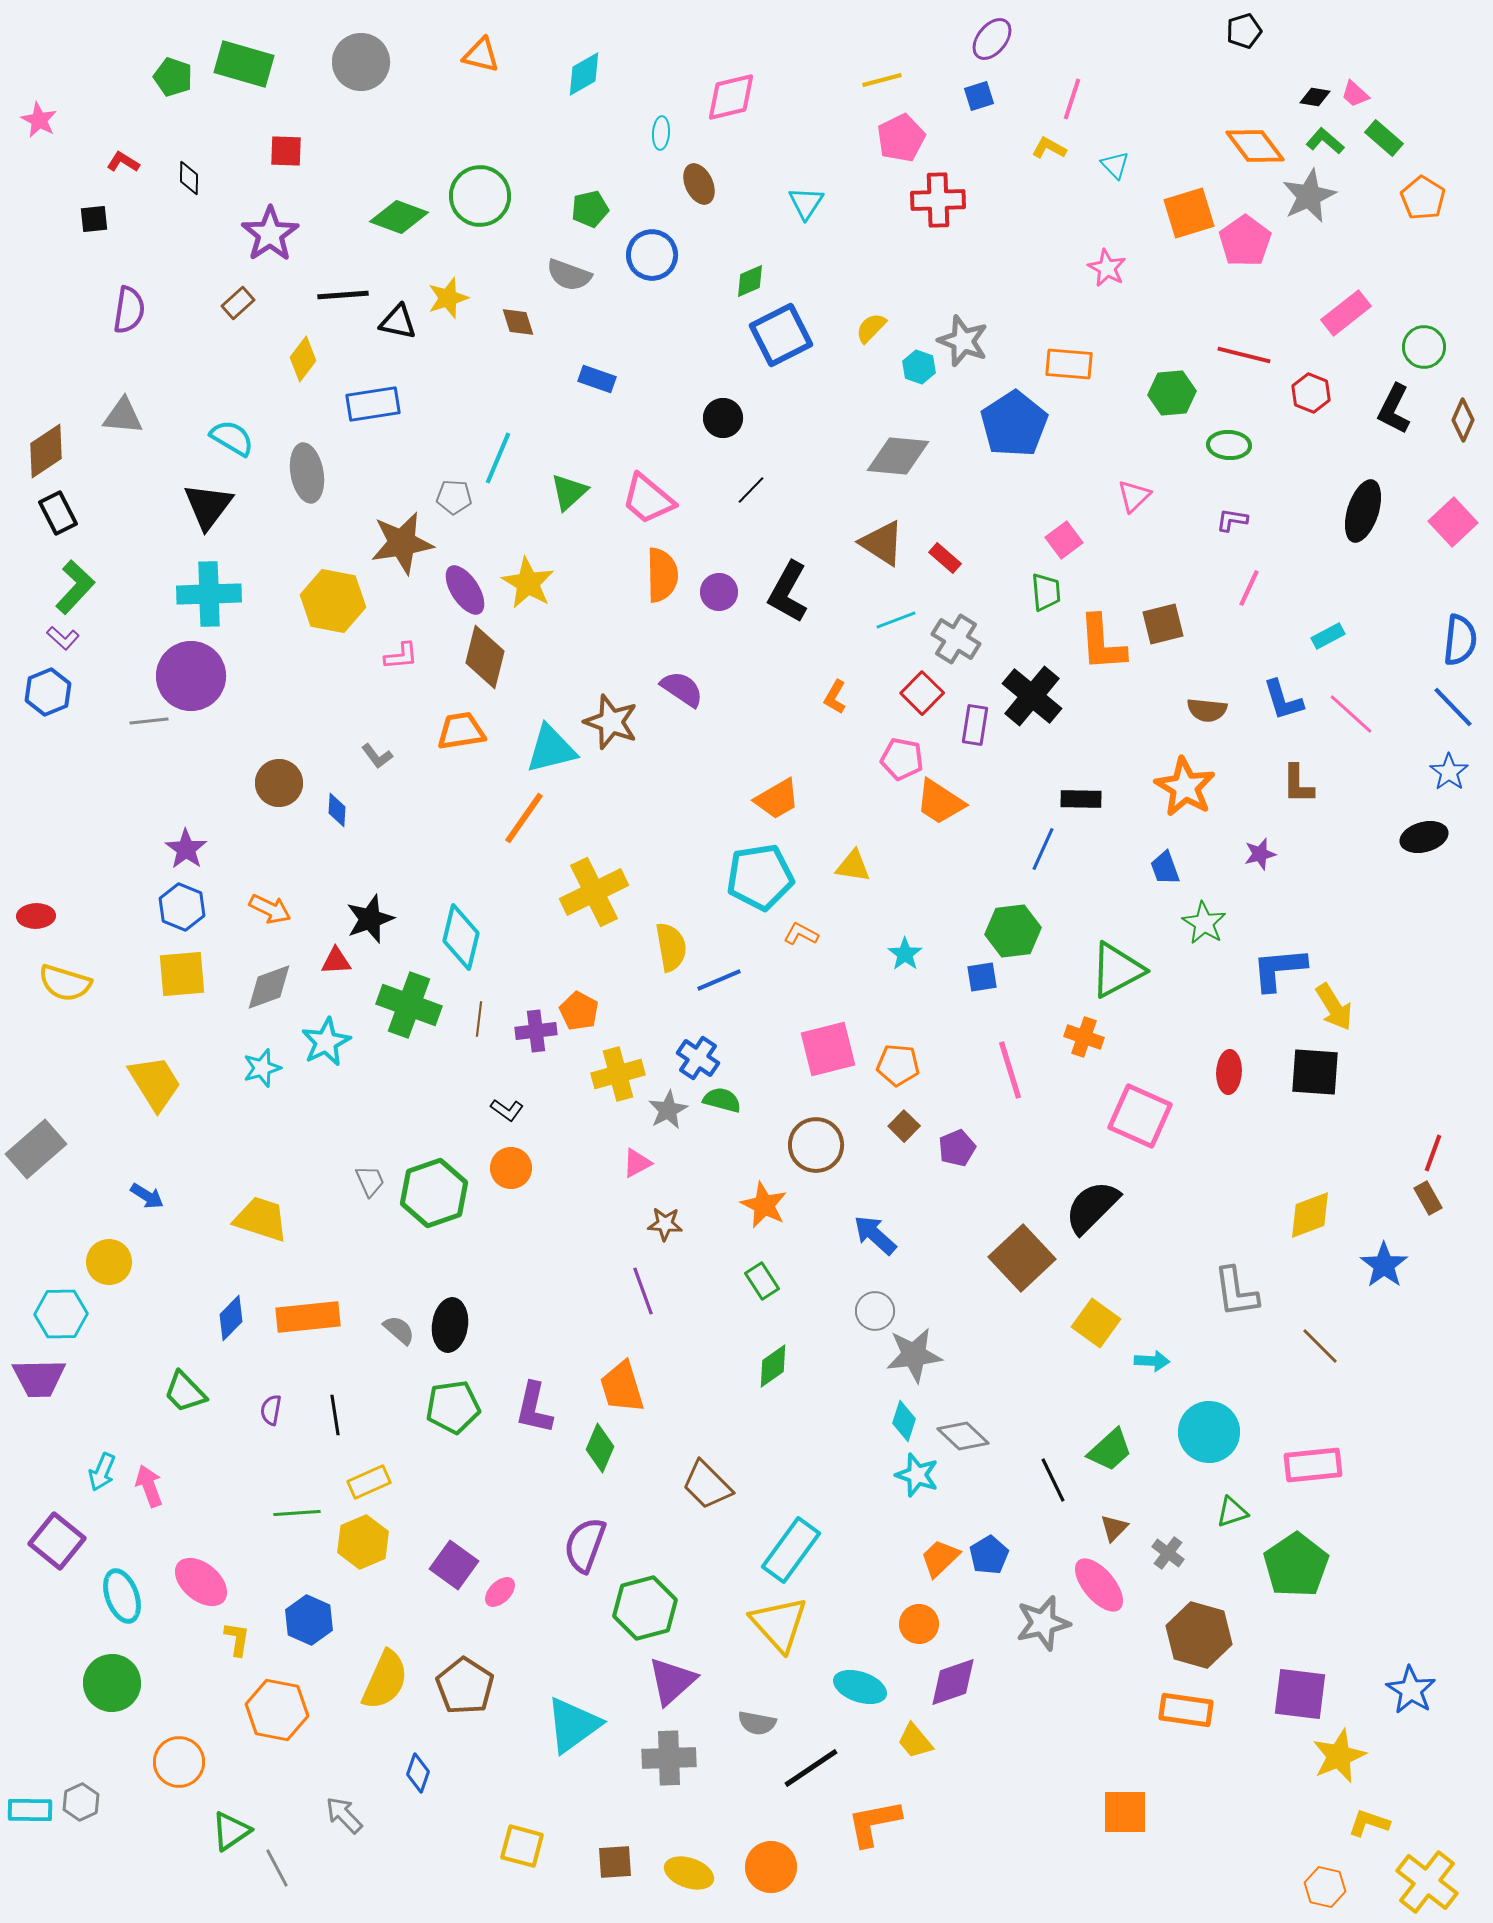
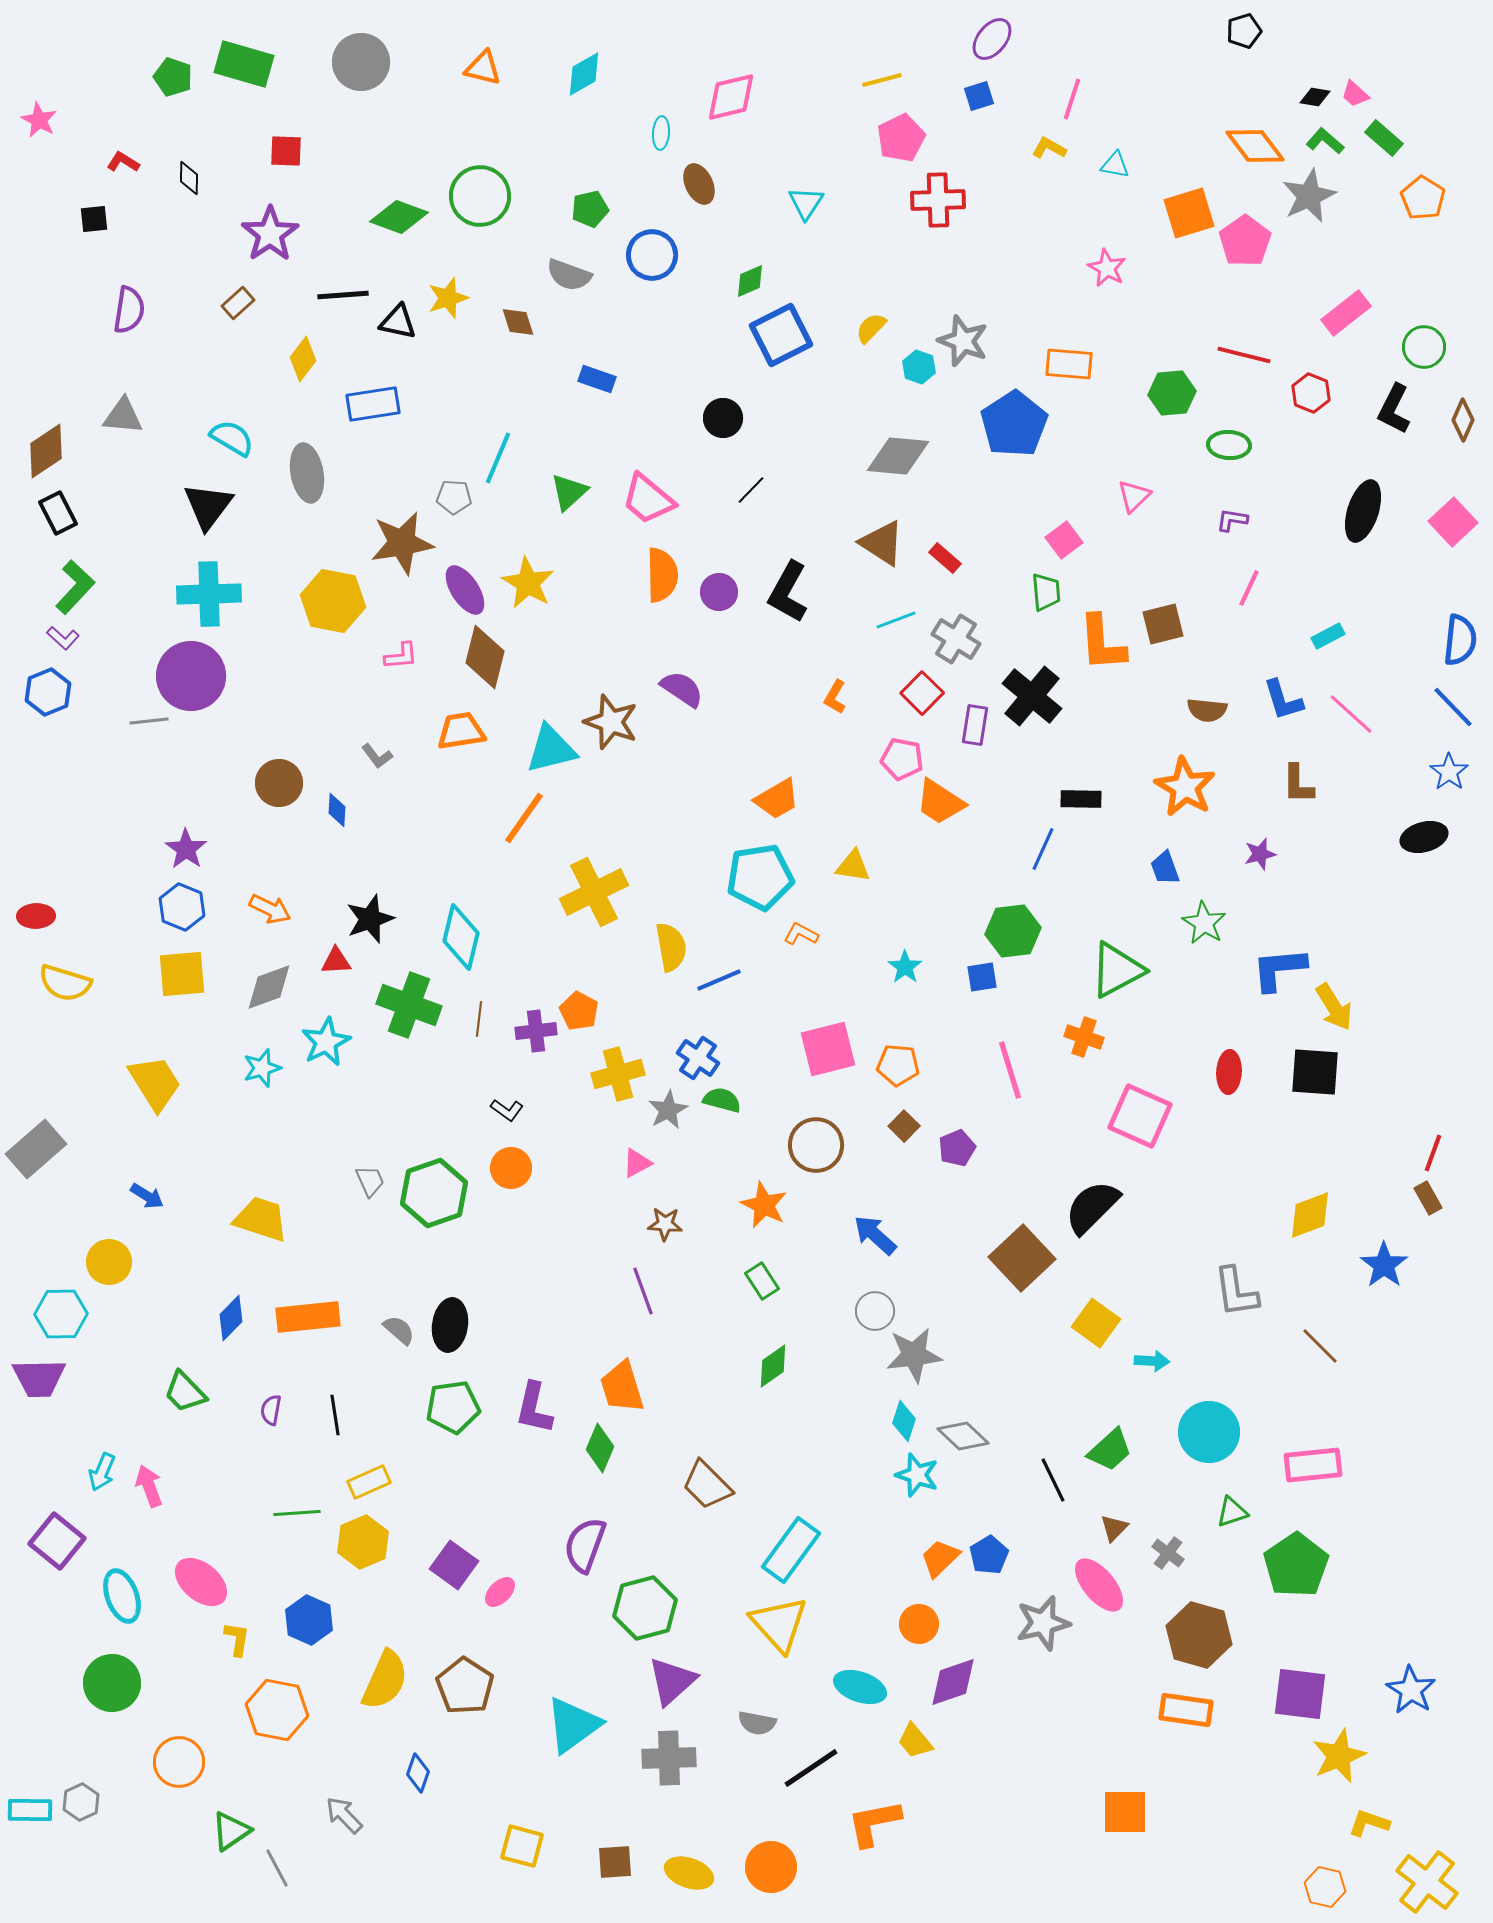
orange triangle at (481, 55): moved 2 px right, 13 px down
cyan triangle at (1115, 165): rotated 36 degrees counterclockwise
cyan star at (905, 954): moved 13 px down
